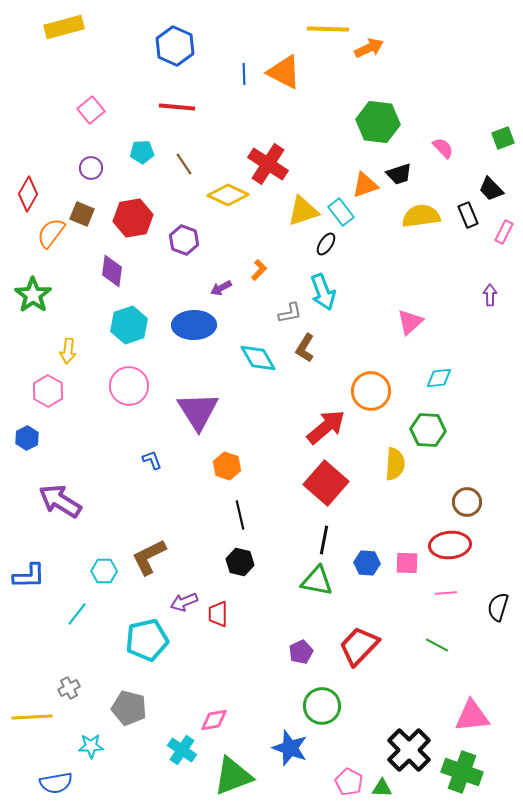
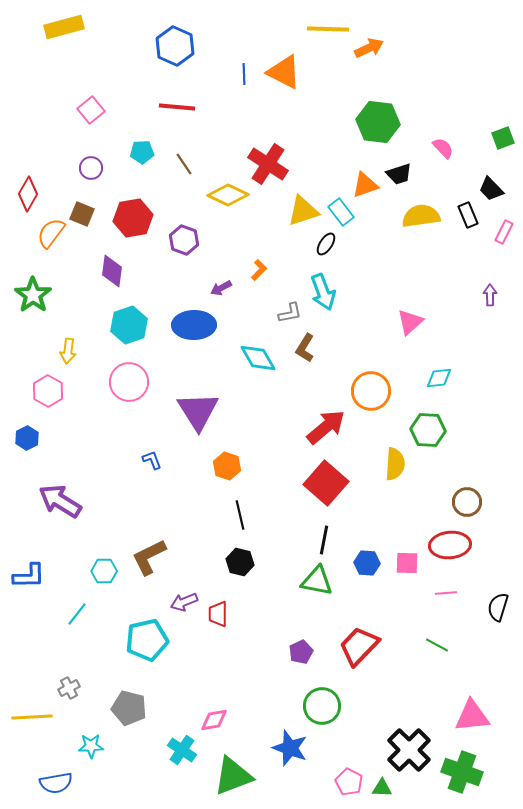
pink circle at (129, 386): moved 4 px up
